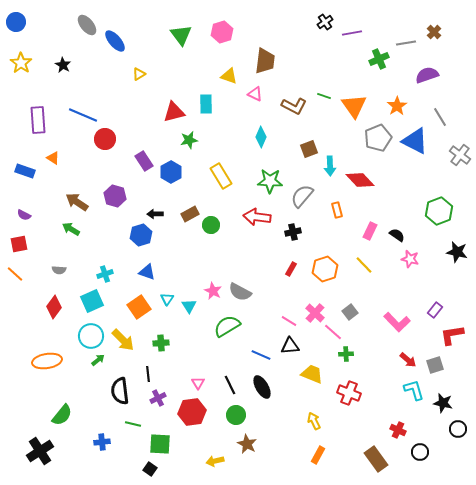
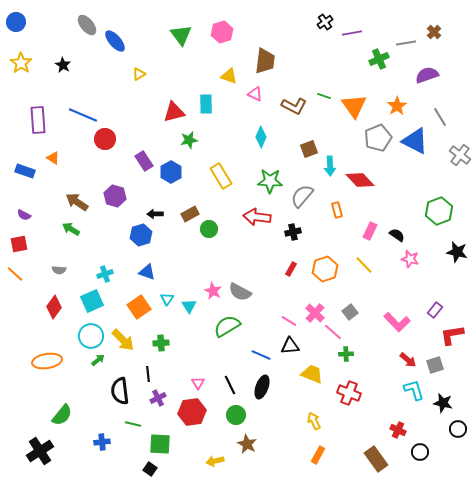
green circle at (211, 225): moved 2 px left, 4 px down
black ellipse at (262, 387): rotated 50 degrees clockwise
